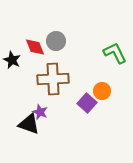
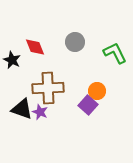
gray circle: moved 19 px right, 1 px down
brown cross: moved 5 px left, 9 px down
orange circle: moved 5 px left
purple square: moved 1 px right, 2 px down
black triangle: moved 7 px left, 15 px up
